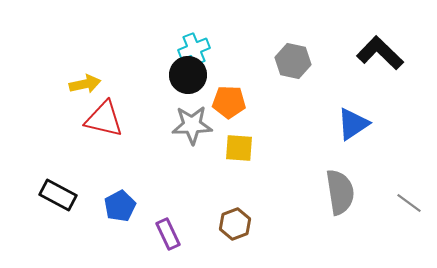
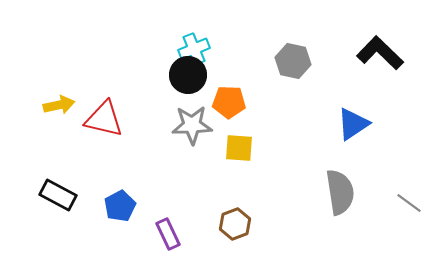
yellow arrow: moved 26 px left, 21 px down
